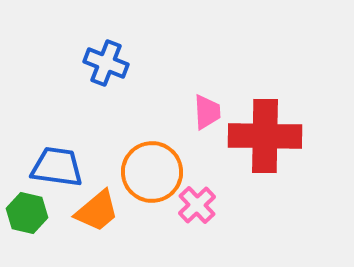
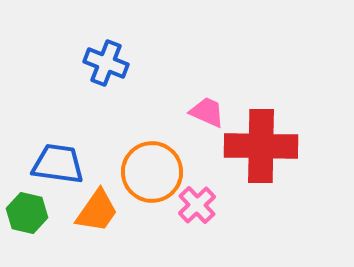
pink trapezoid: rotated 63 degrees counterclockwise
red cross: moved 4 px left, 10 px down
blue trapezoid: moved 1 px right, 3 px up
orange trapezoid: rotated 15 degrees counterclockwise
